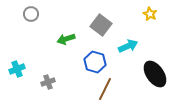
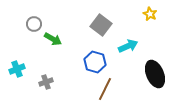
gray circle: moved 3 px right, 10 px down
green arrow: moved 13 px left; rotated 132 degrees counterclockwise
black ellipse: rotated 12 degrees clockwise
gray cross: moved 2 px left
